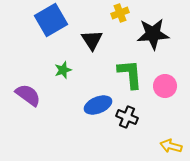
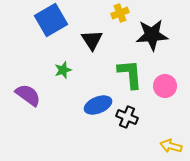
black star: moved 1 px left, 1 px down
